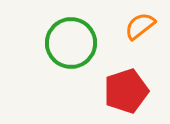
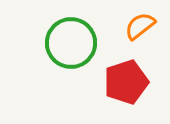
red pentagon: moved 9 px up
